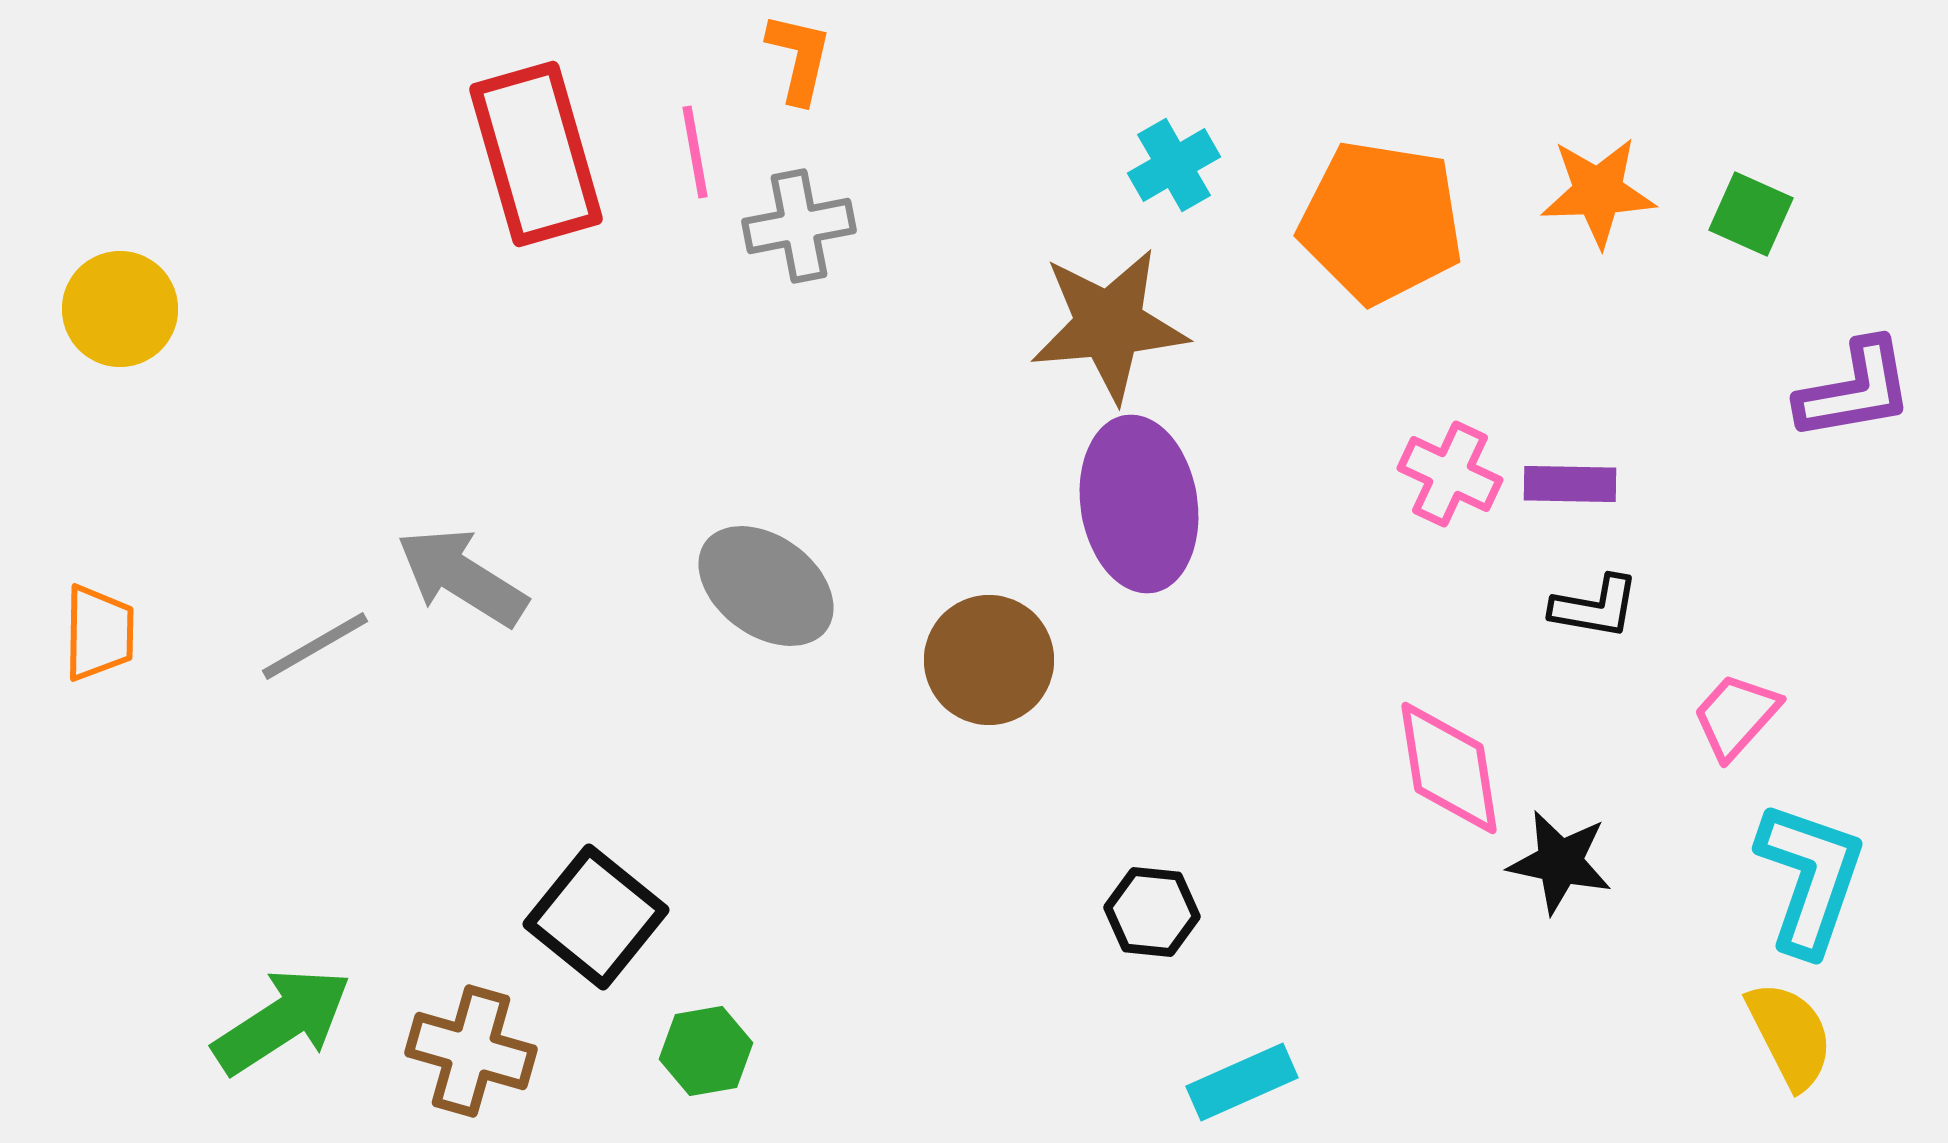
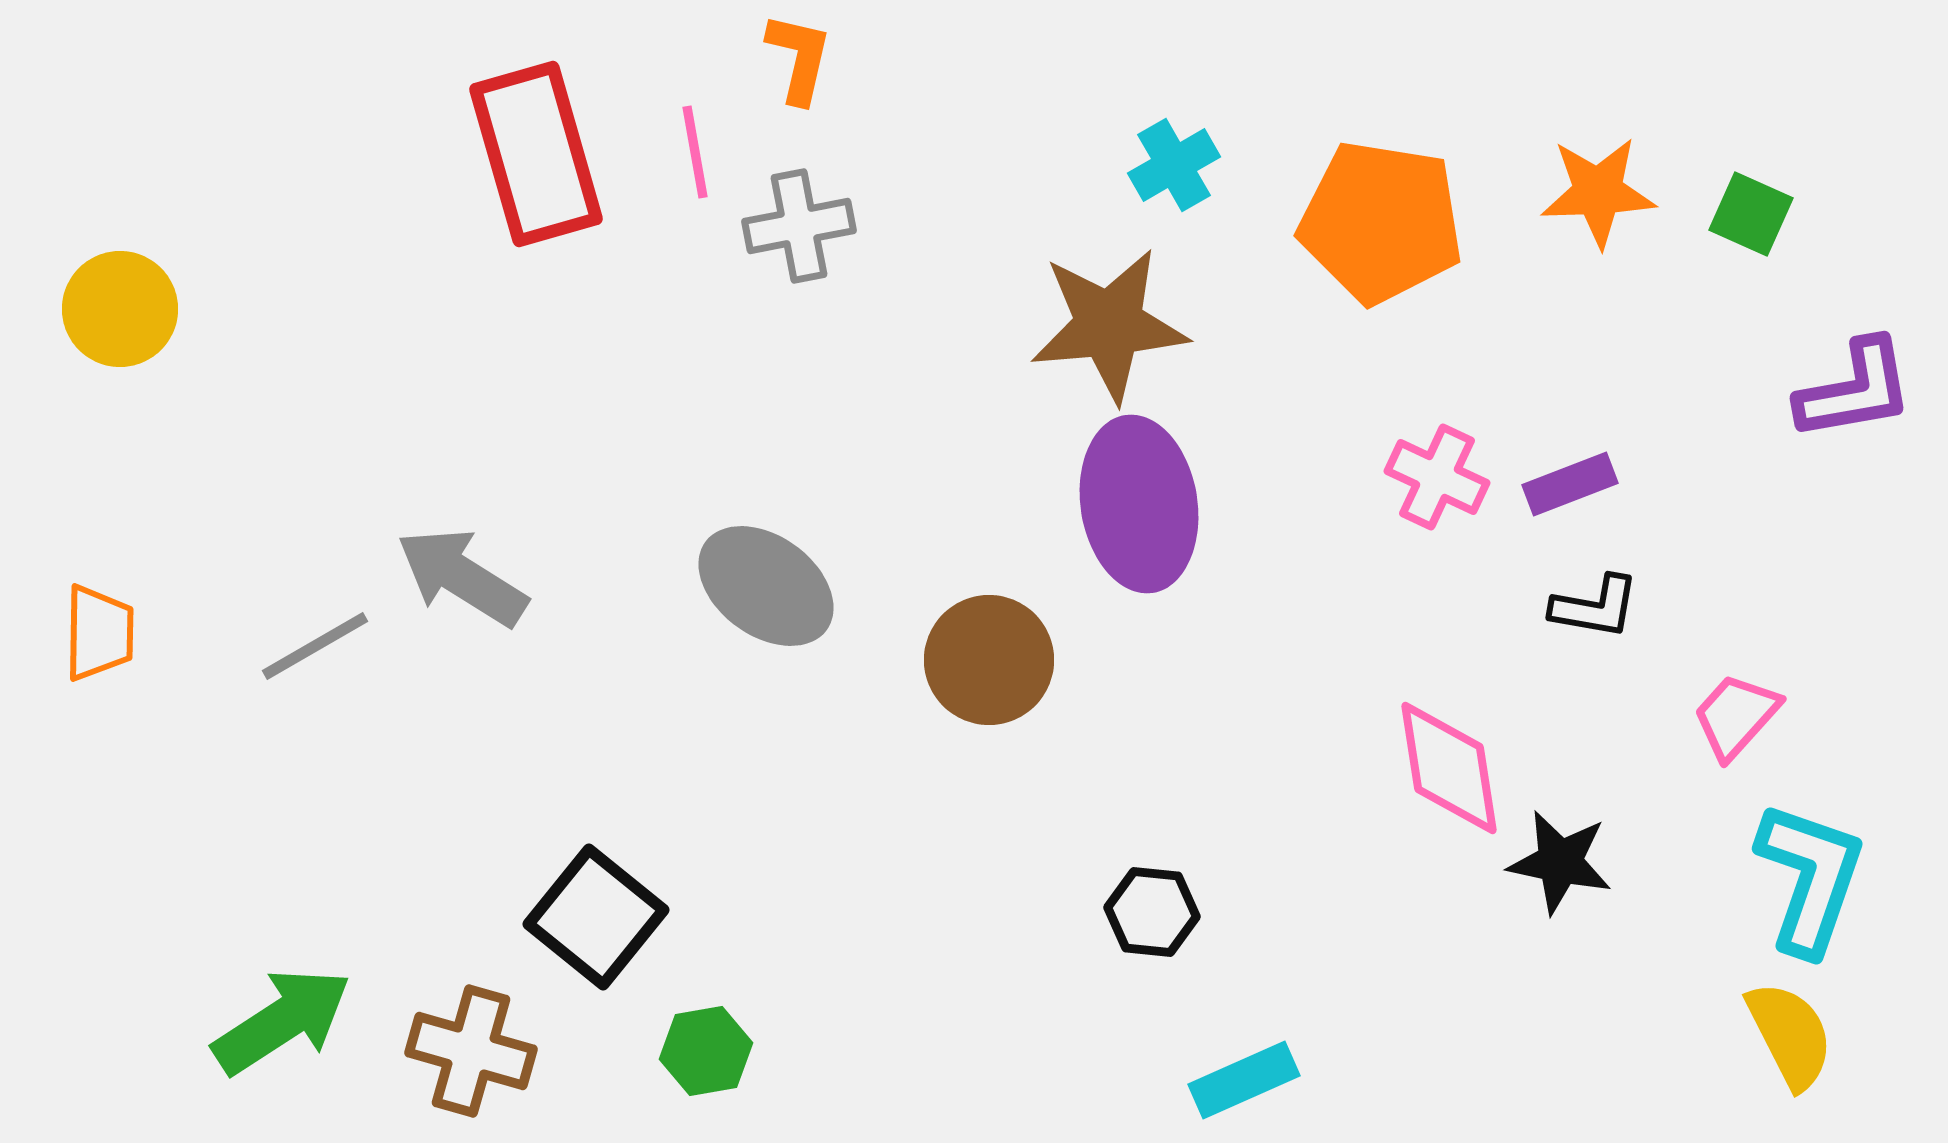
pink cross: moved 13 px left, 3 px down
purple rectangle: rotated 22 degrees counterclockwise
cyan rectangle: moved 2 px right, 2 px up
